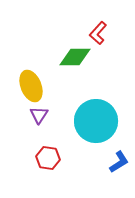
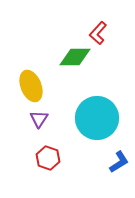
purple triangle: moved 4 px down
cyan circle: moved 1 px right, 3 px up
red hexagon: rotated 10 degrees clockwise
